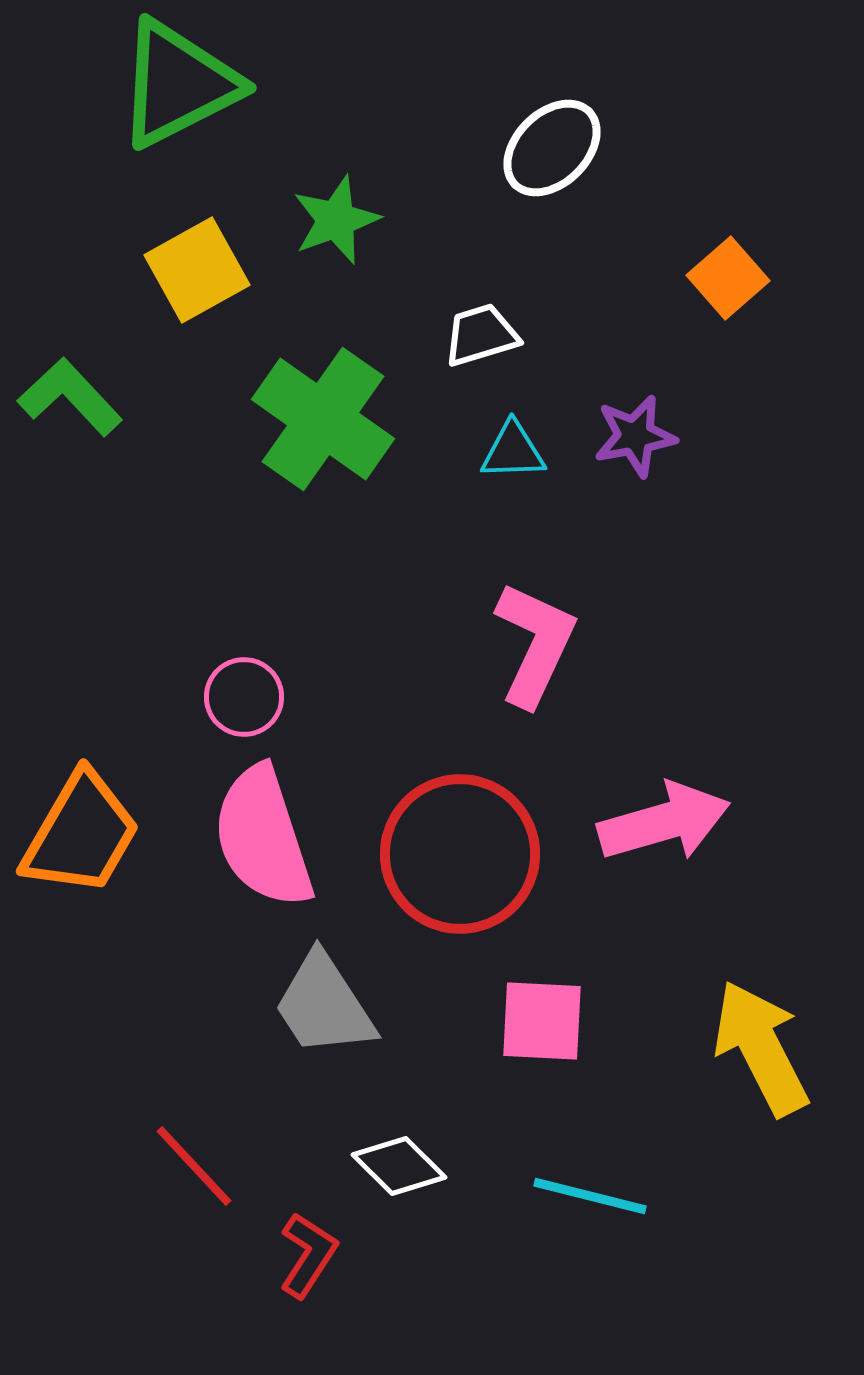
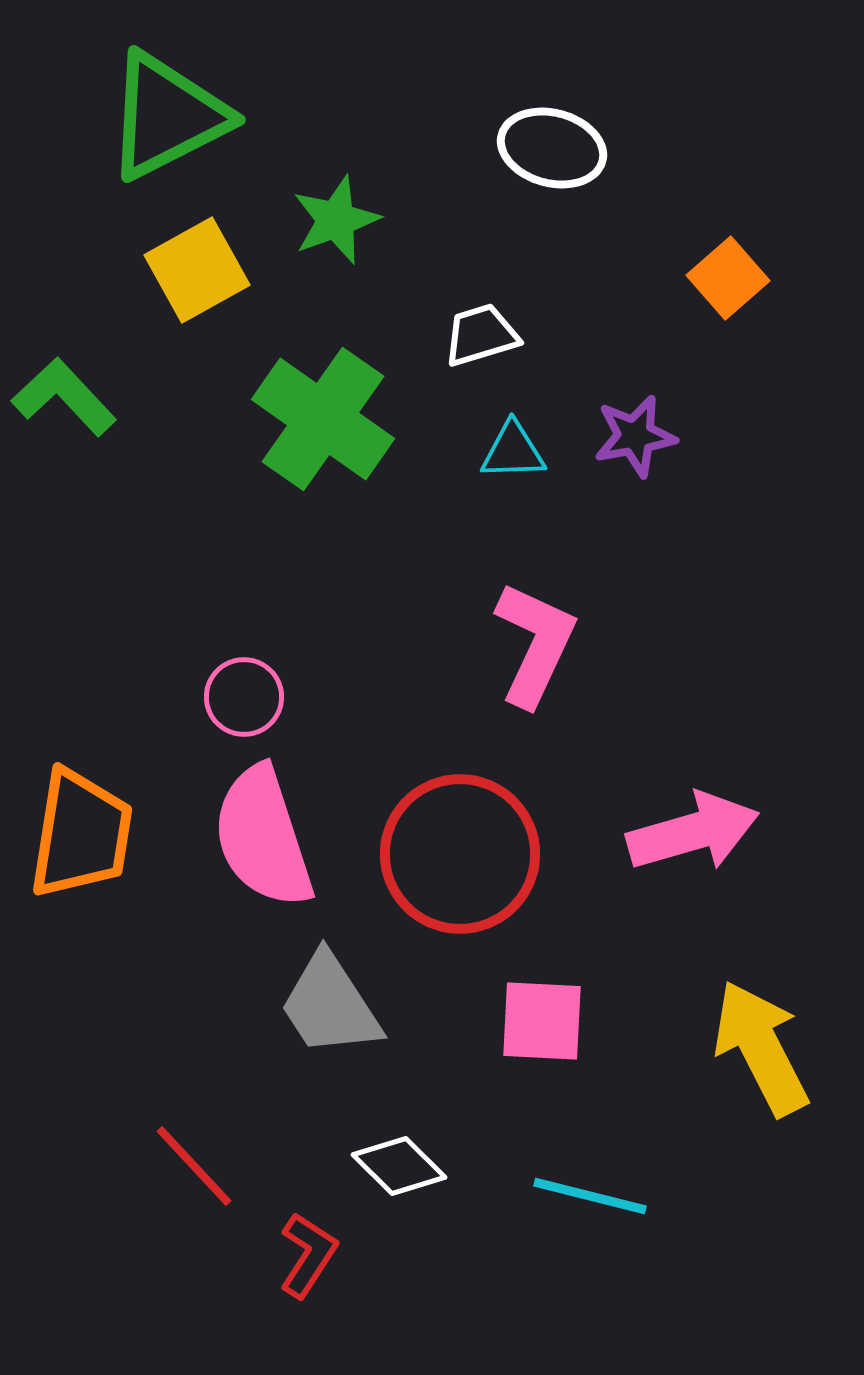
green triangle: moved 11 px left, 32 px down
white ellipse: rotated 60 degrees clockwise
green L-shape: moved 6 px left
pink arrow: moved 29 px right, 10 px down
orange trapezoid: rotated 21 degrees counterclockwise
gray trapezoid: moved 6 px right
